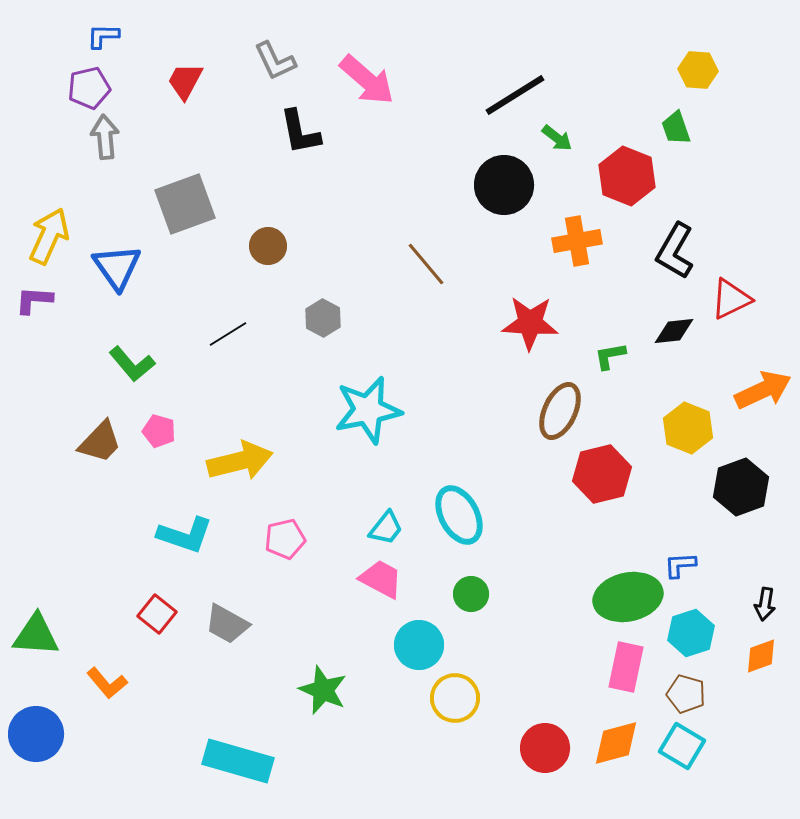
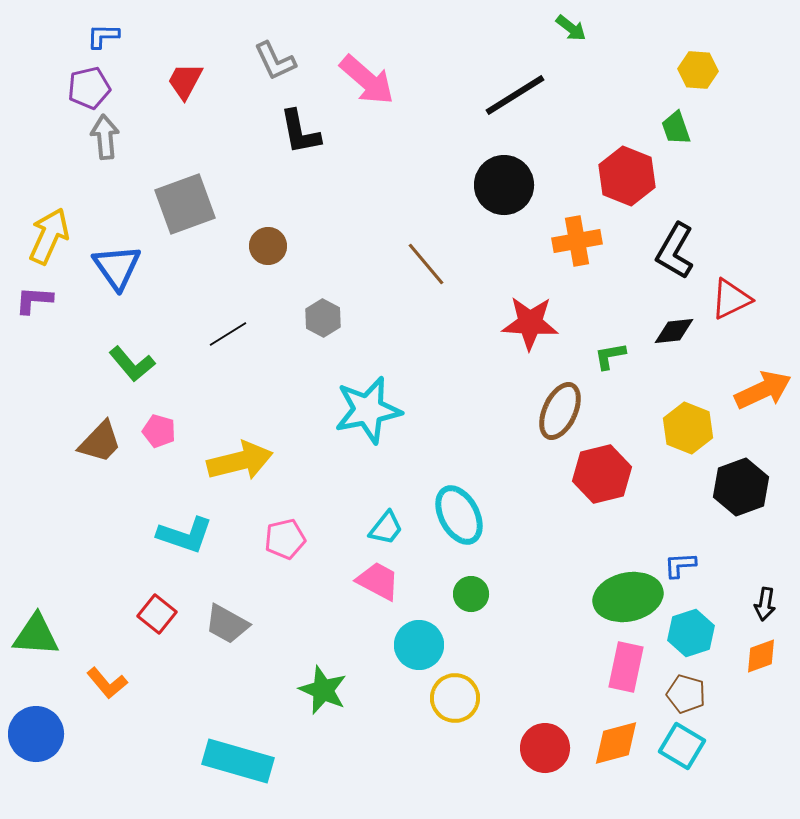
green arrow at (557, 138): moved 14 px right, 110 px up
pink trapezoid at (381, 579): moved 3 px left, 2 px down
